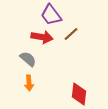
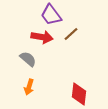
orange arrow: moved 4 px down; rotated 21 degrees clockwise
